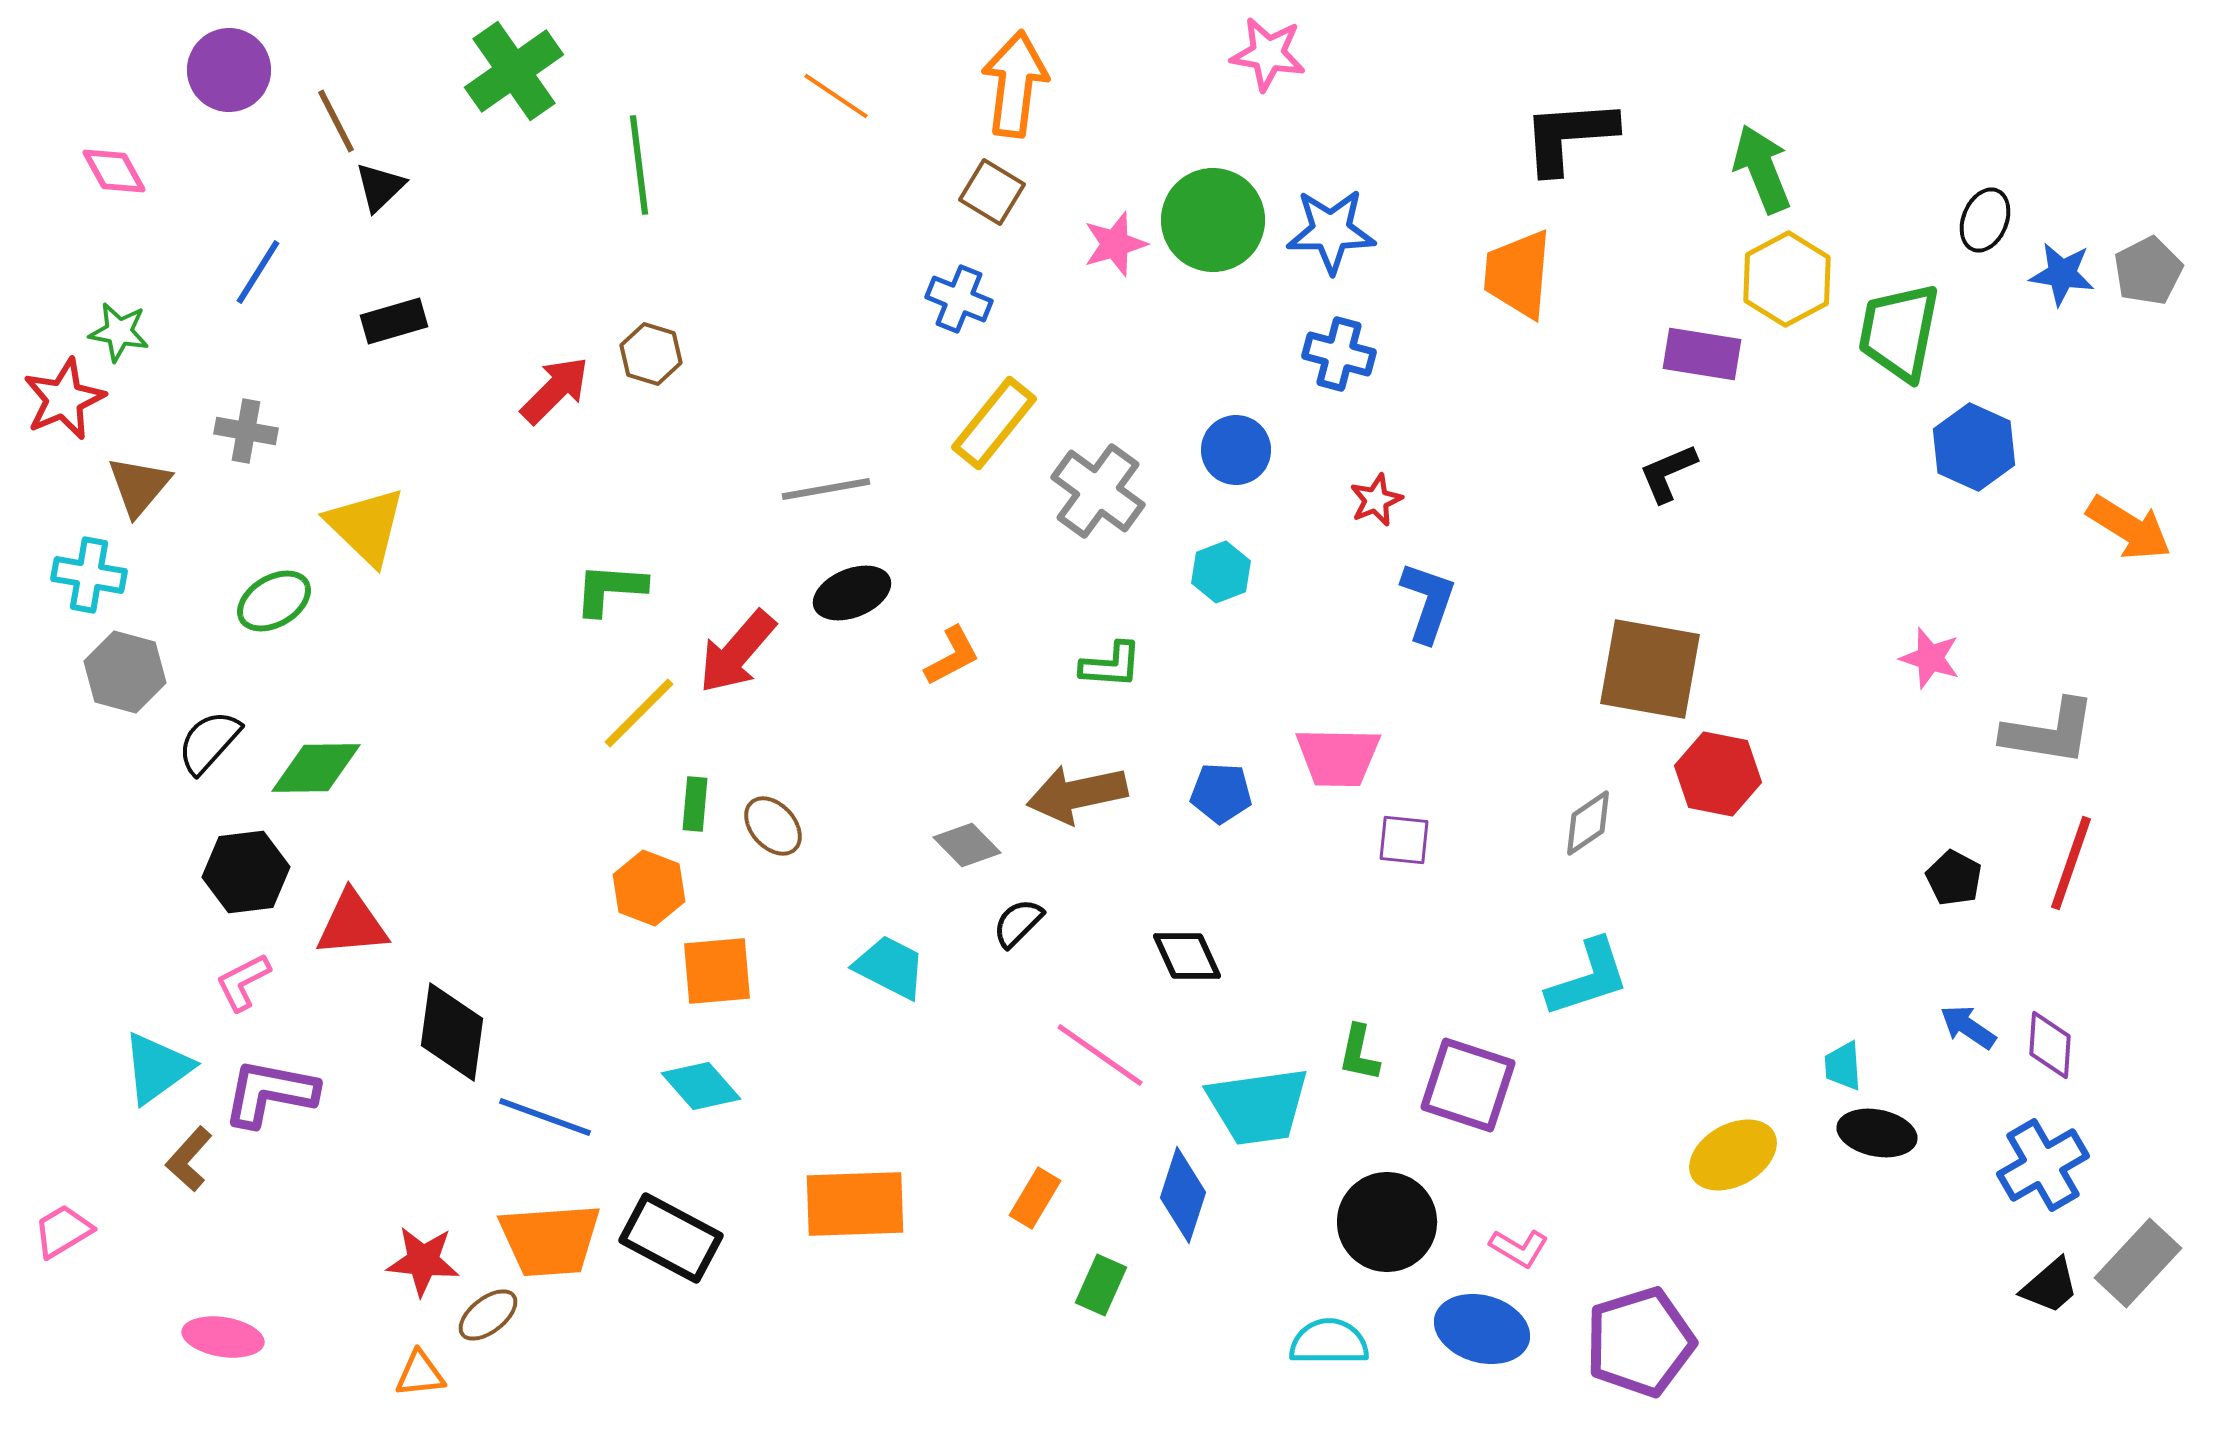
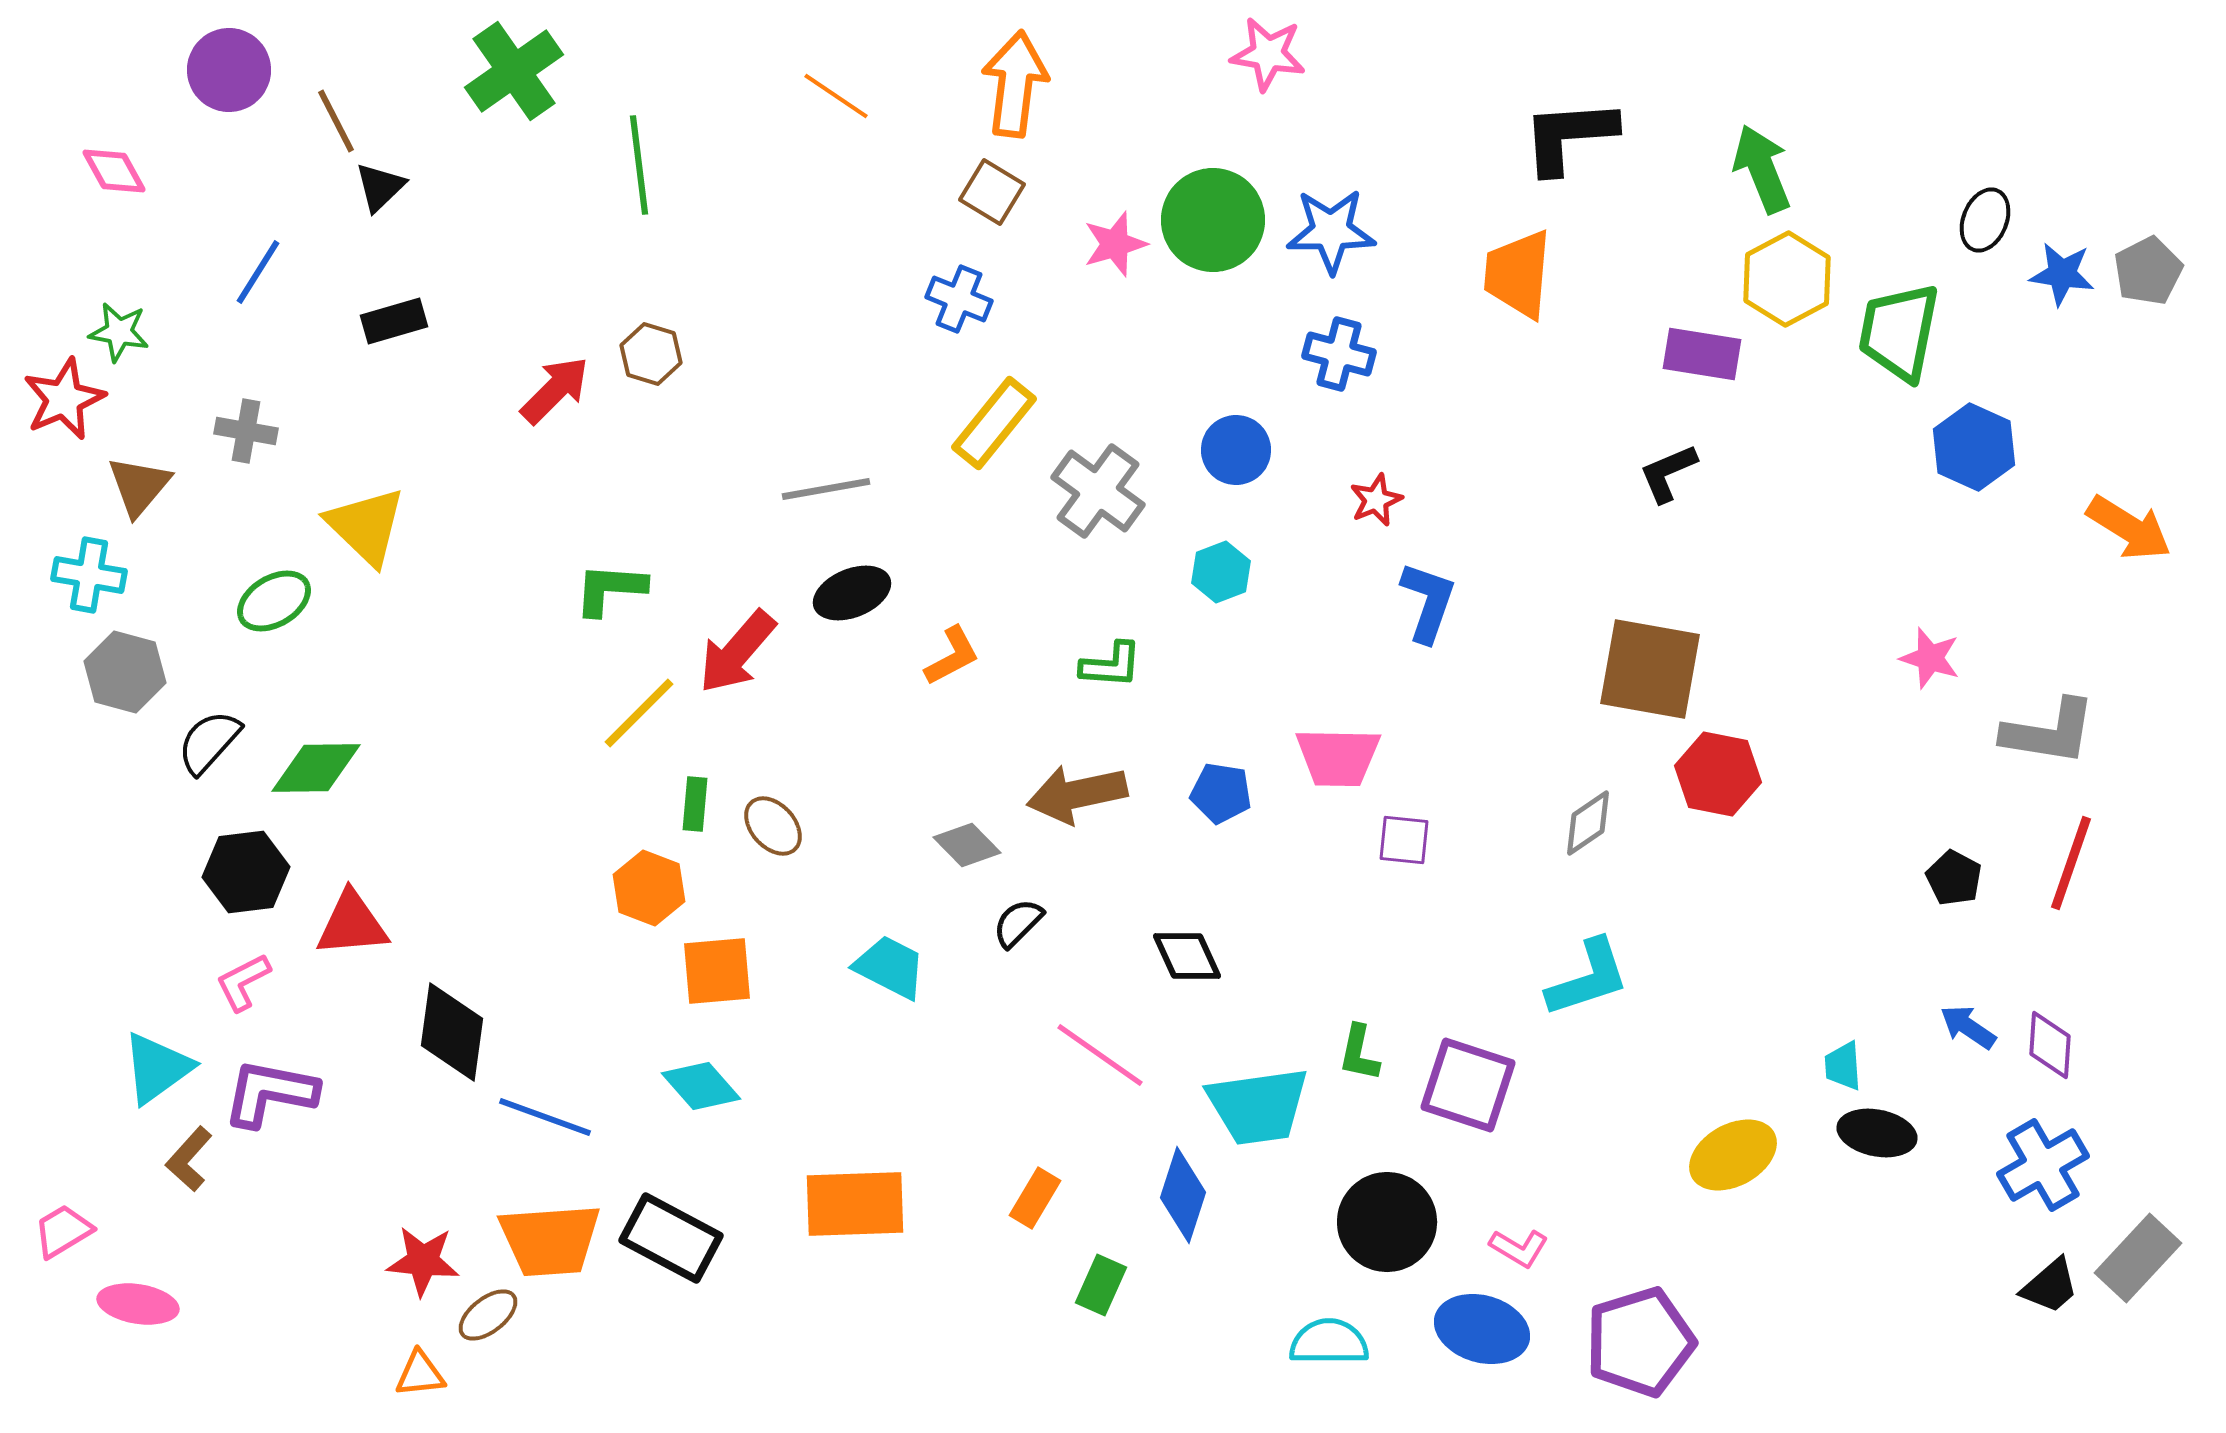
blue pentagon at (1221, 793): rotated 6 degrees clockwise
gray rectangle at (2138, 1263): moved 5 px up
pink ellipse at (223, 1337): moved 85 px left, 33 px up
